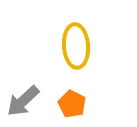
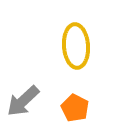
orange pentagon: moved 3 px right, 4 px down
